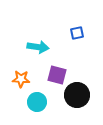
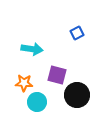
blue square: rotated 16 degrees counterclockwise
cyan arrow: moved 6 px left, 2 px down
orange star: moved 3 px right, 4 px down
